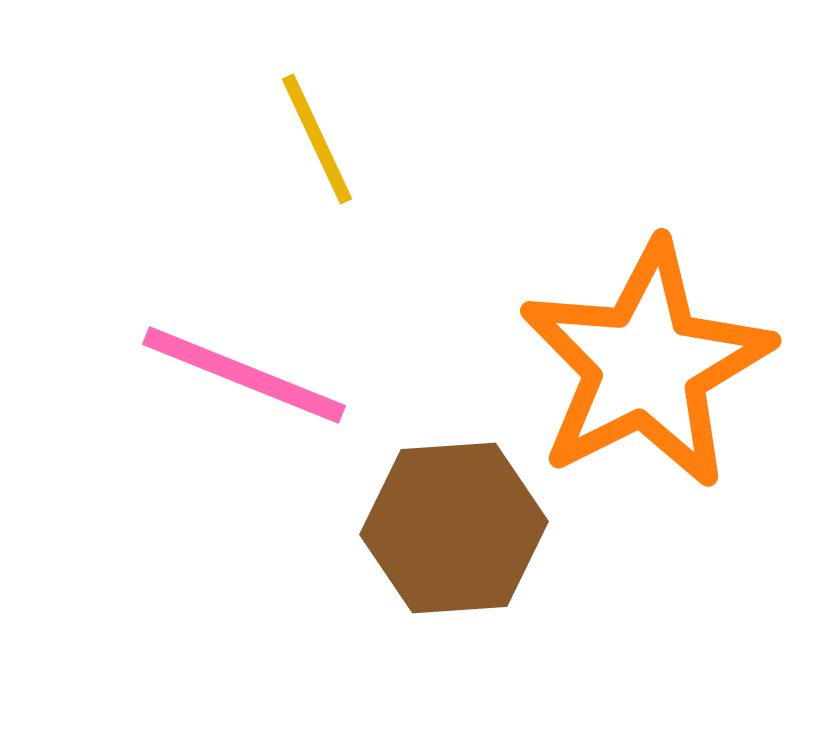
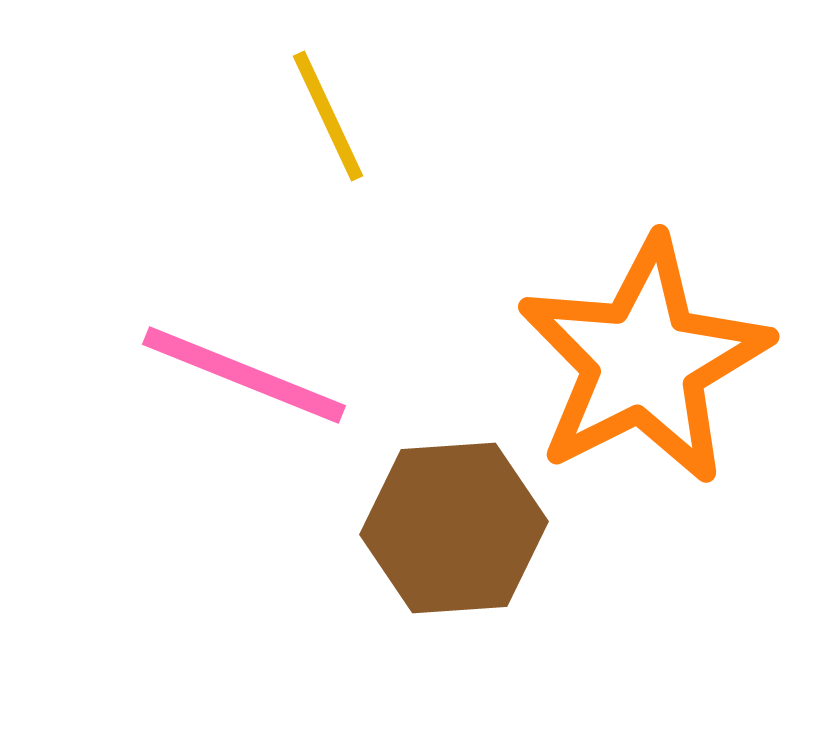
yellow line: moved 11 px right, 23 px up
orange star: moved 2 px left, 4 px up
